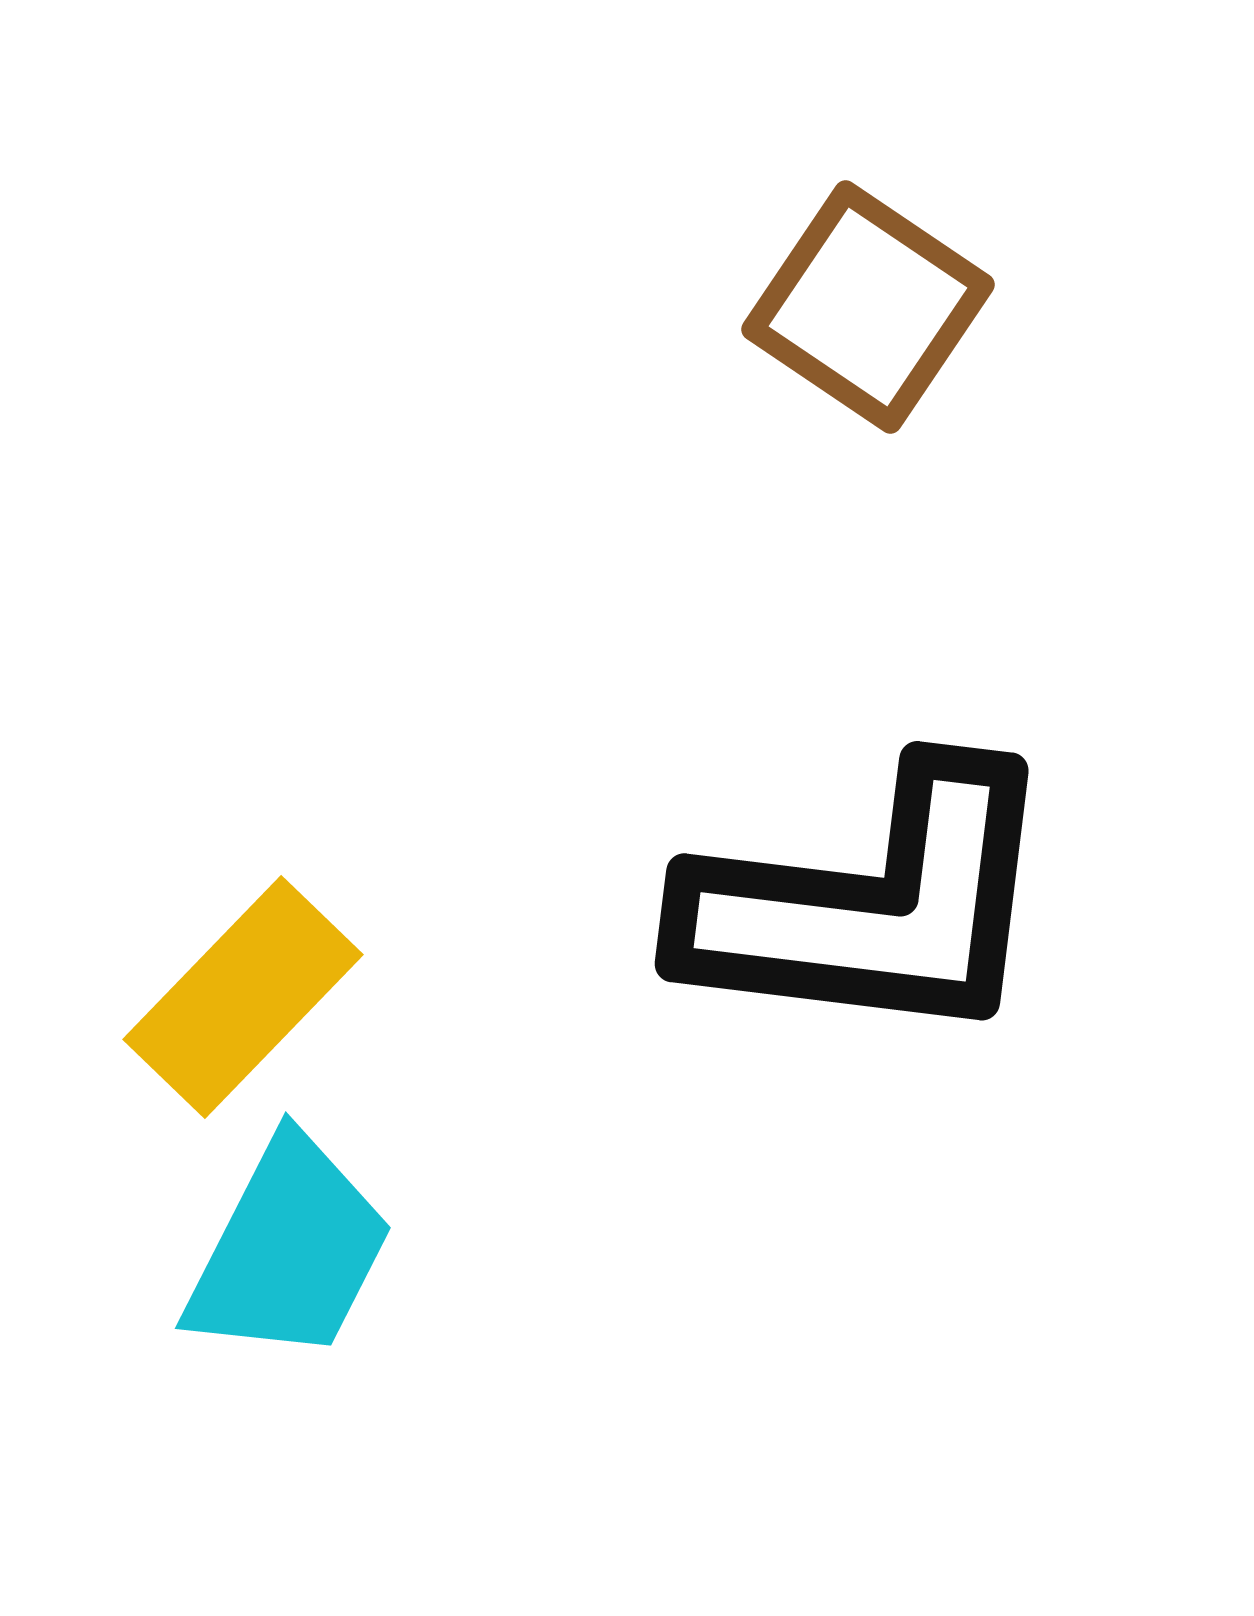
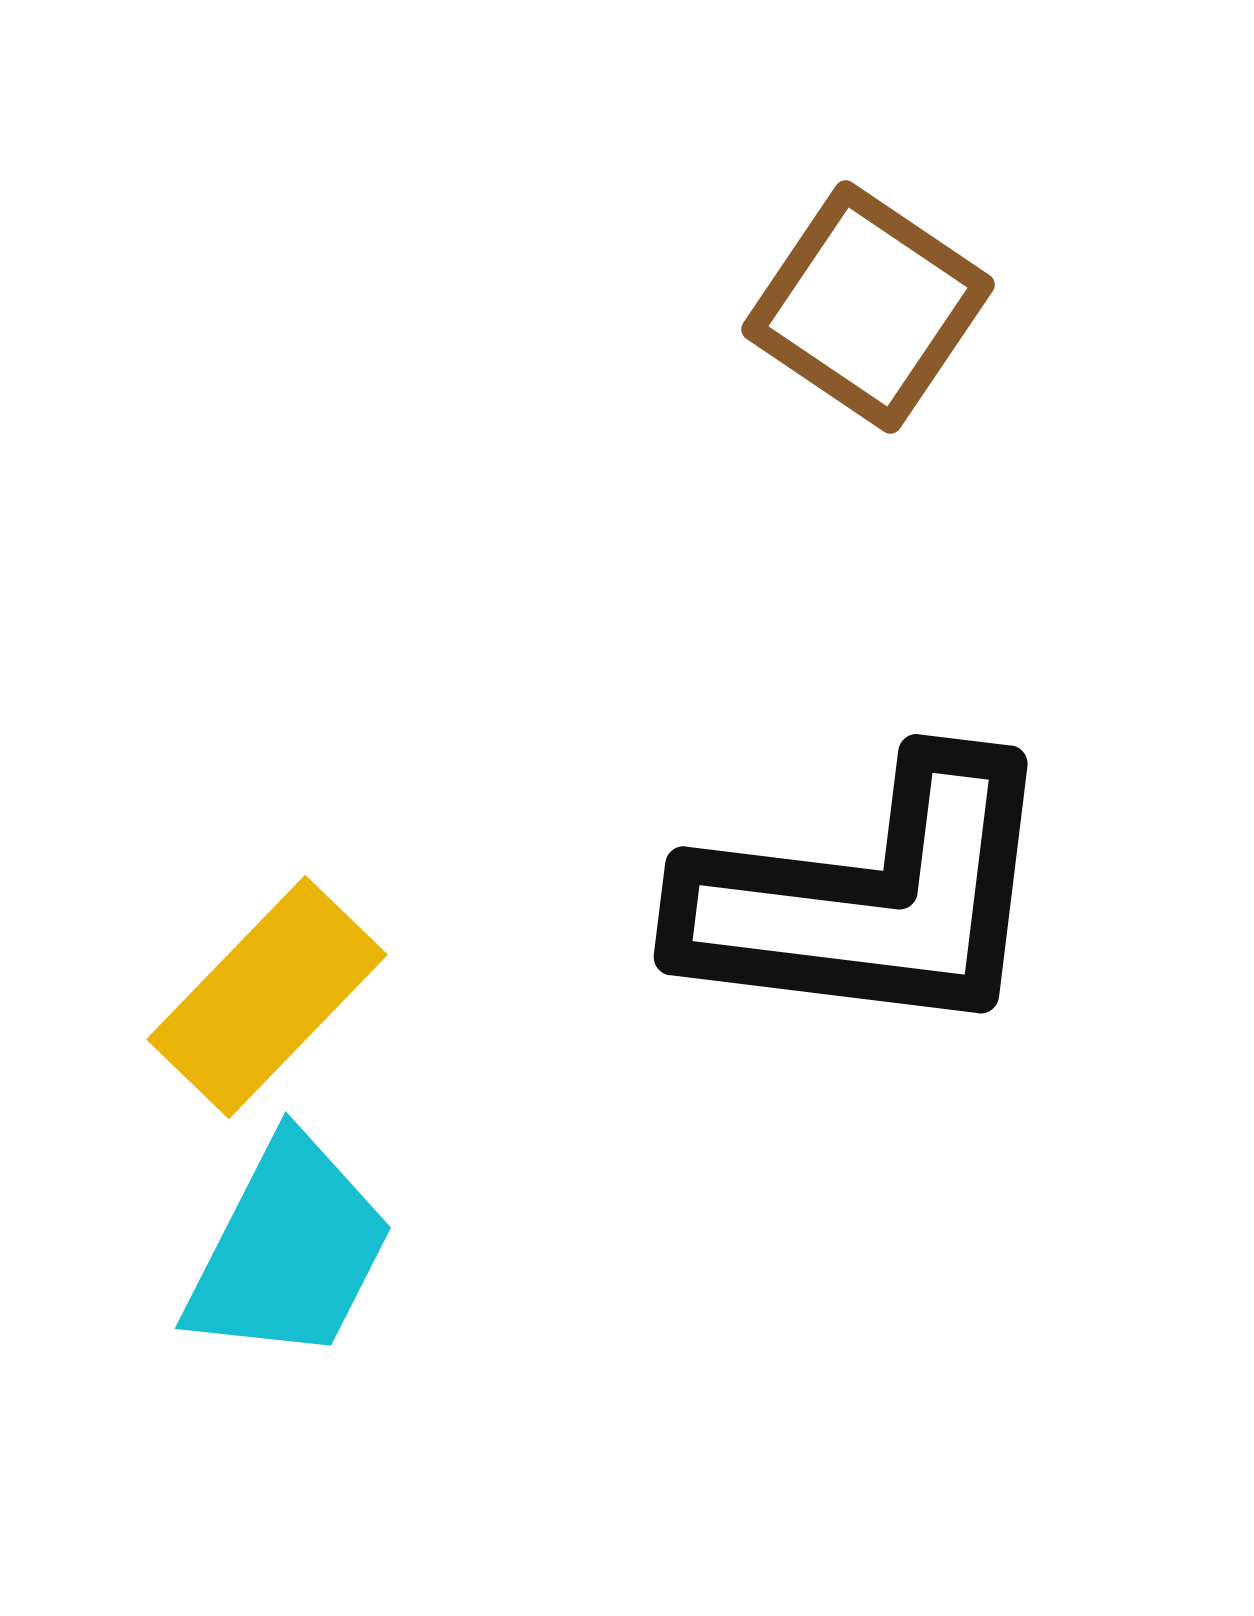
black L-shape: moved 1 px left, 7 px up
yellow rectangle: moved 24 px right
